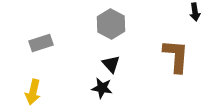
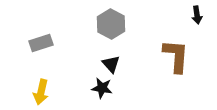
black arrow: moved 2 px right, 3 px down
yellow arrow: moved 8 px right
